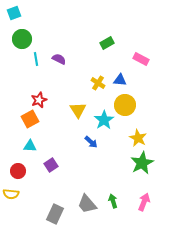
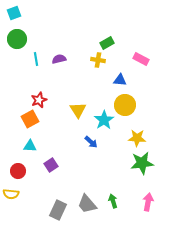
green circle: moved 5 px left
purple semicircle: rotated 40 degrees counterclockwise
yellow cross: moved 23 px up; rotated 24 degrees counterclockwise
yellow star: moved 1 px left; rotated 24 degrees counterclockwise
green star: rotated 20 degrees clockwise
pink arrow: moved 4 px right; rotated 12 degrees counterclockwise
gray rectangle: moved 3 px right, 4 px up
